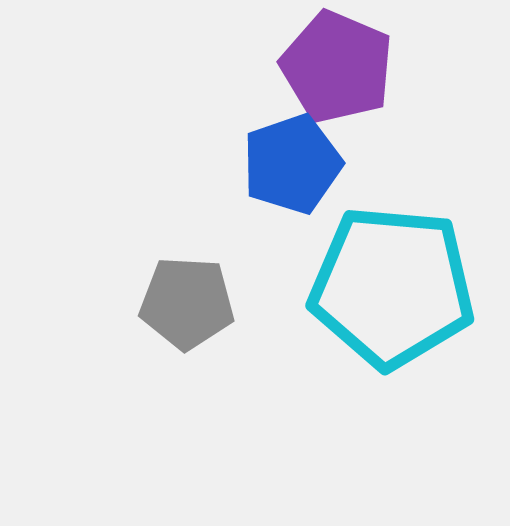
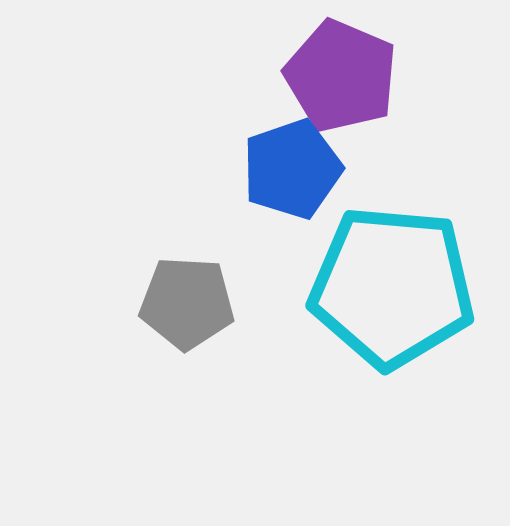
purple pentagon: moved 4 px right, 9 px down
blue pentagon: moved 5 px down
